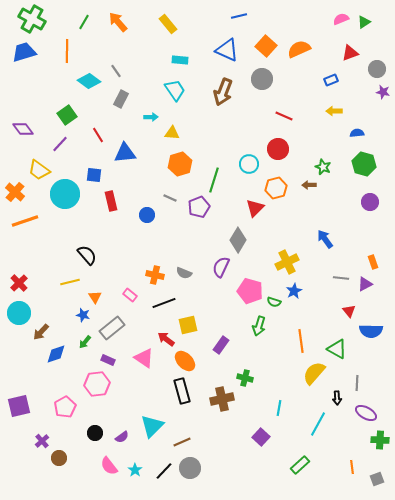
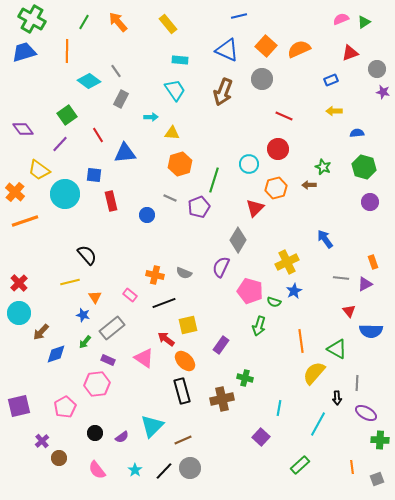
green hexagon at (364, 164): moved 3 px down
brown line at (182, 442): moved 1 px right, 2 px up
pink semicircle at (109, 466): moved 12 px left, 4 px down
